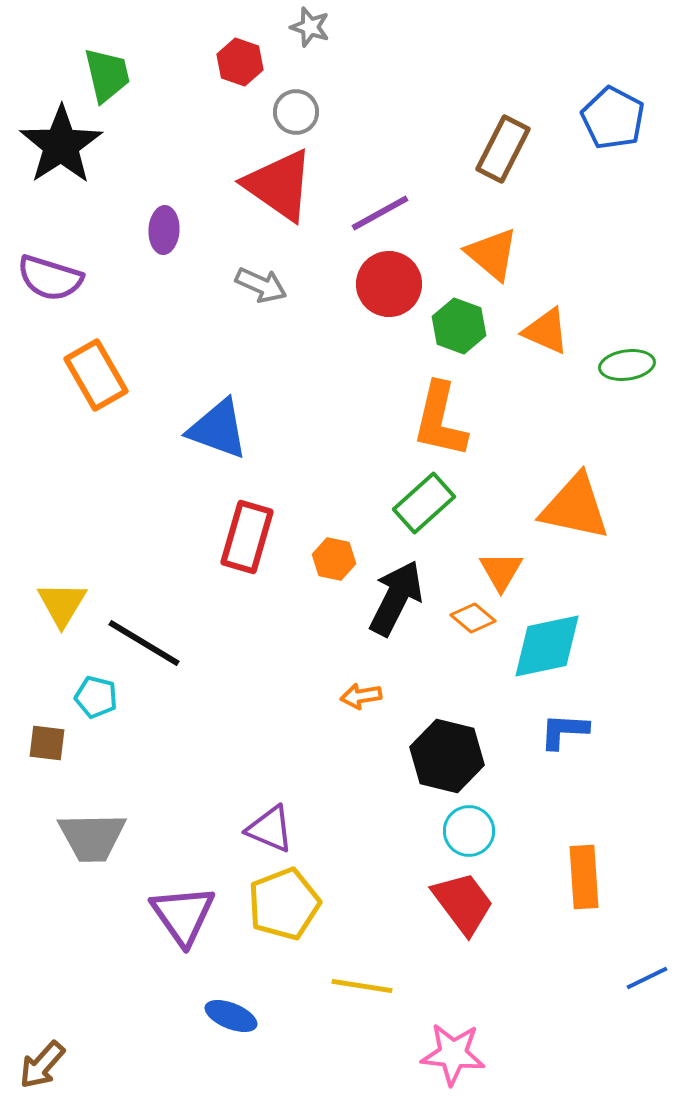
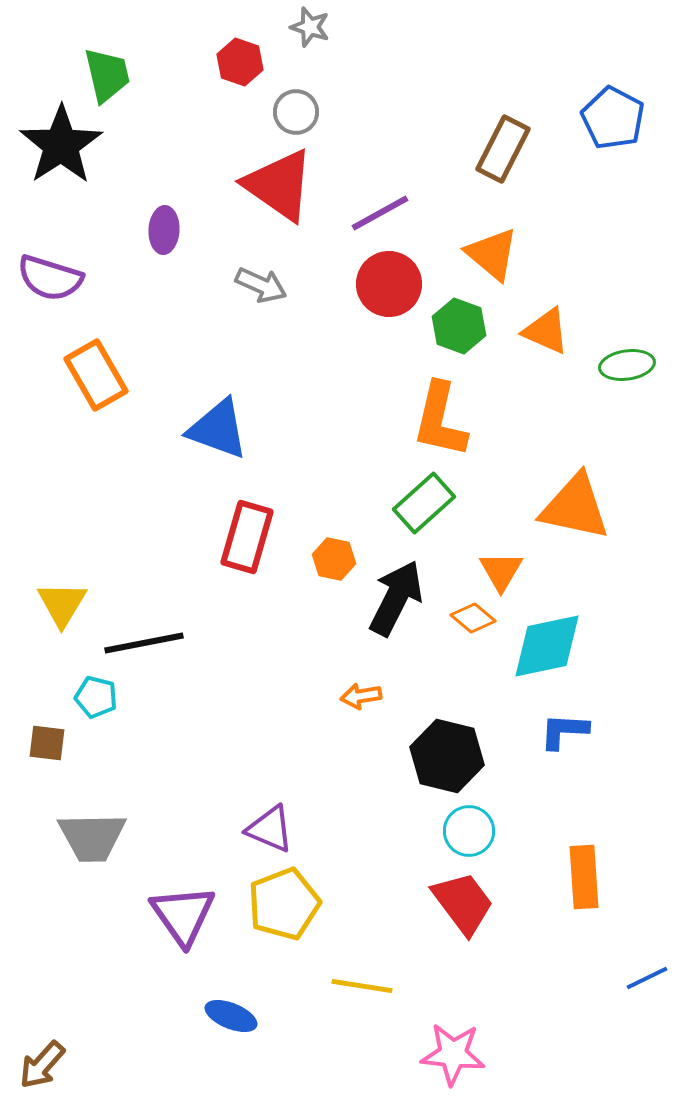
black line at (144, 643): rotated 42 degrees counterclockwise
